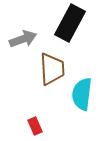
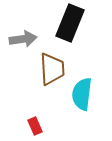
black rectangle: rotated 6 degrees counterclockwise
gray arrow: rotated 12 degrees clockwise
